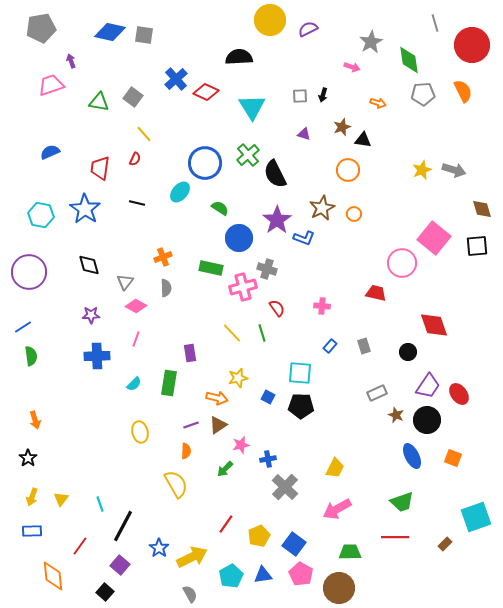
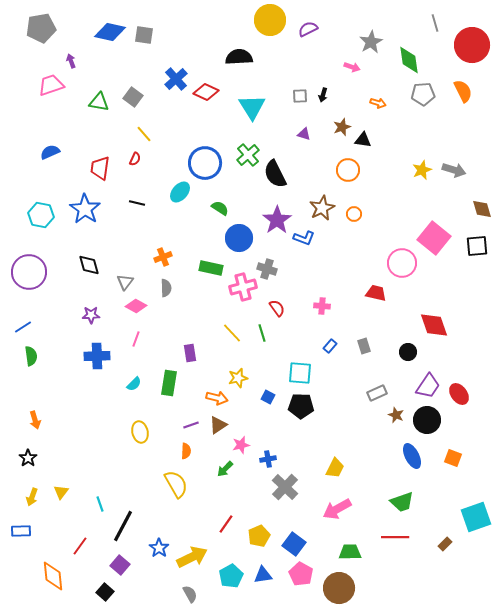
yellow triangle at (61, 499): moved 7 px up
blue rectangle at (32, 531): moved 11 px left
